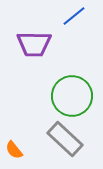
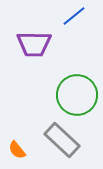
green circle: moved 5 px right, 1 px up
gray rectangle: moved 3 px left, 1 px down
orange semicircle: moved 3 px right
